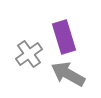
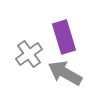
gray arrow: moved 3 px left, 1 px up
